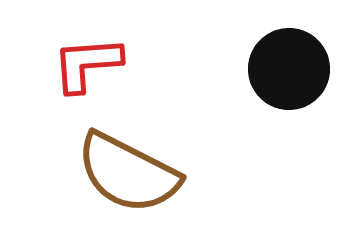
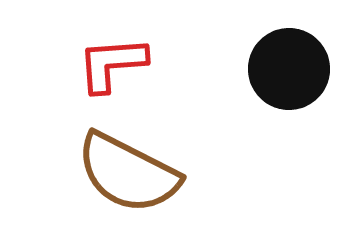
red L-shape: moved 25 px right
